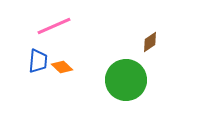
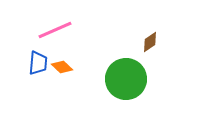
pink line: moved 1 px right, 4 px down
blue trapezoid: moved 2 px down
green circle: moved 1 px up
